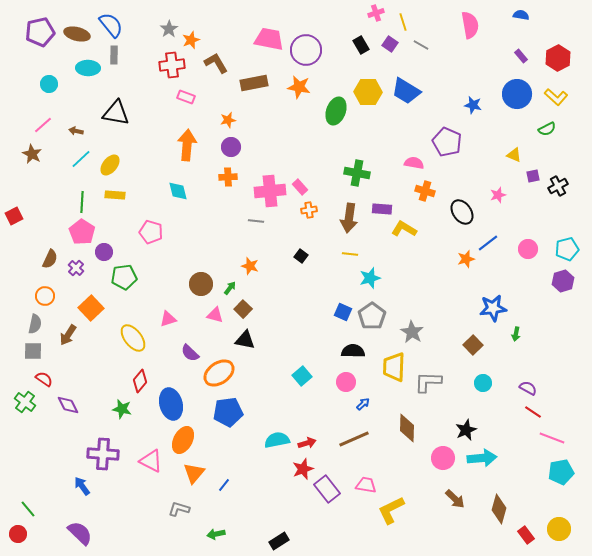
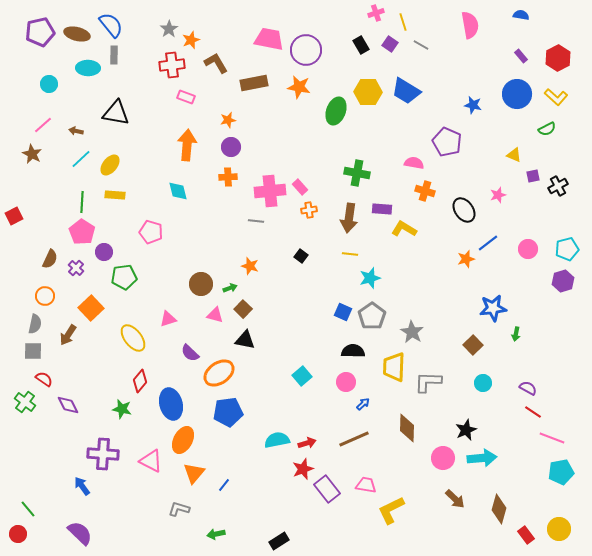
black ellipse at (462, 212): moved 2 px right, 2 px up
green arrow at (230, 288): rotated 32 degrees clockwise
